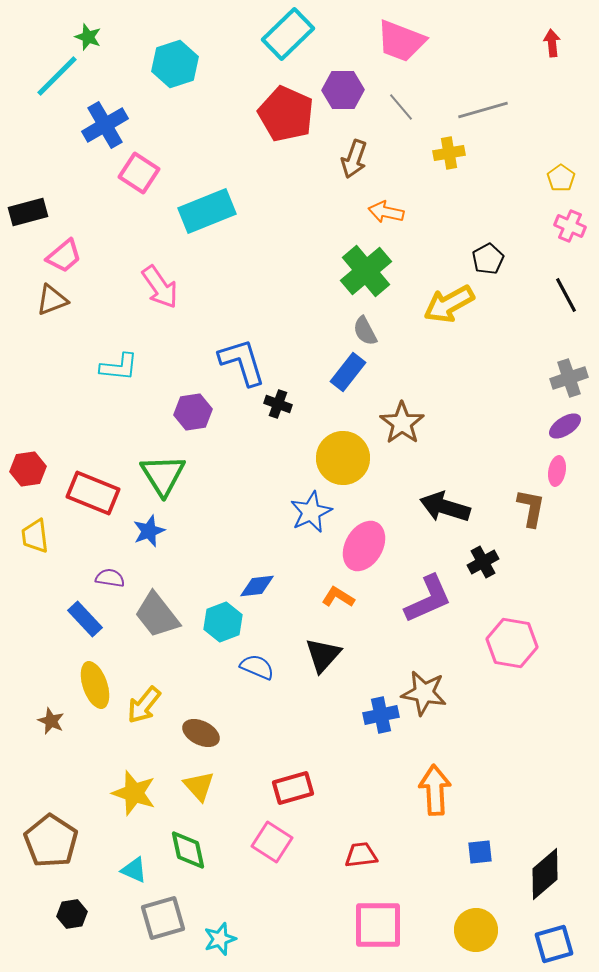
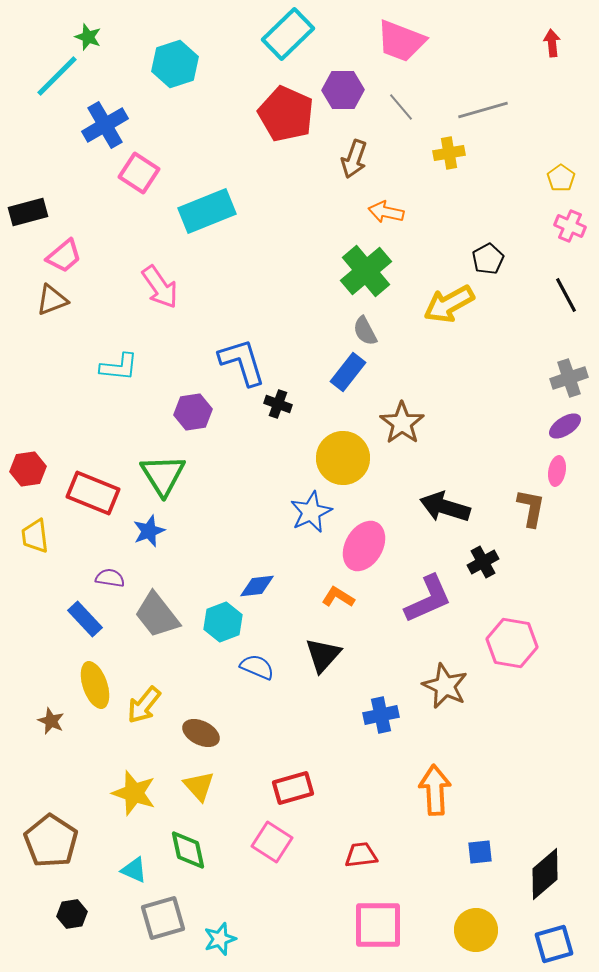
brown star at (424, 693): moved 21 px right, 7 px up; rotated 15 degrees clockwise
